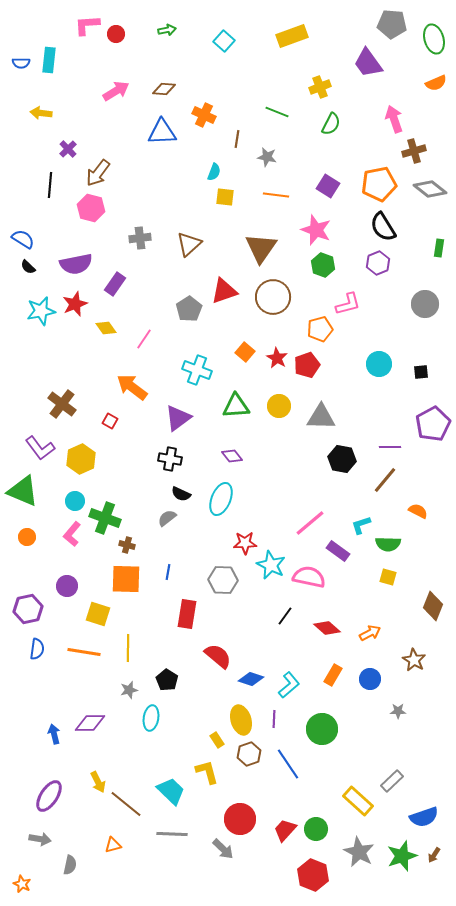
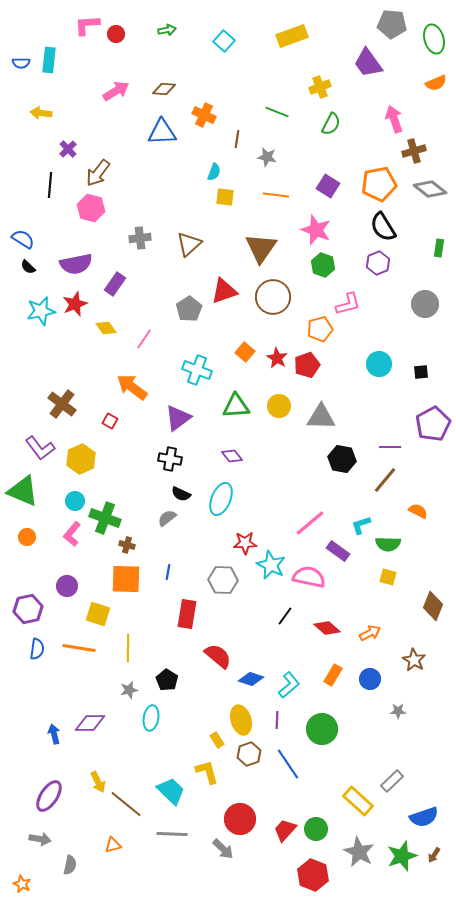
orange line at (84, 652): moved 5 px left, 4 px up
purple line at (274, 719): moved 3 px right, 1 px down
